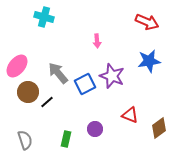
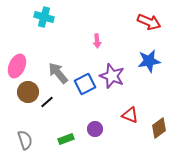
red arrow: moved 2 px right
pink ellipse: rotated 15 degrees counterclockwise
green rectangle: rotated 56 degrees clockwise
